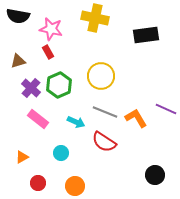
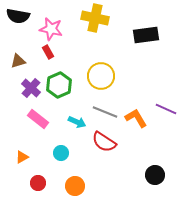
cyan arrow: moved 1 px right
